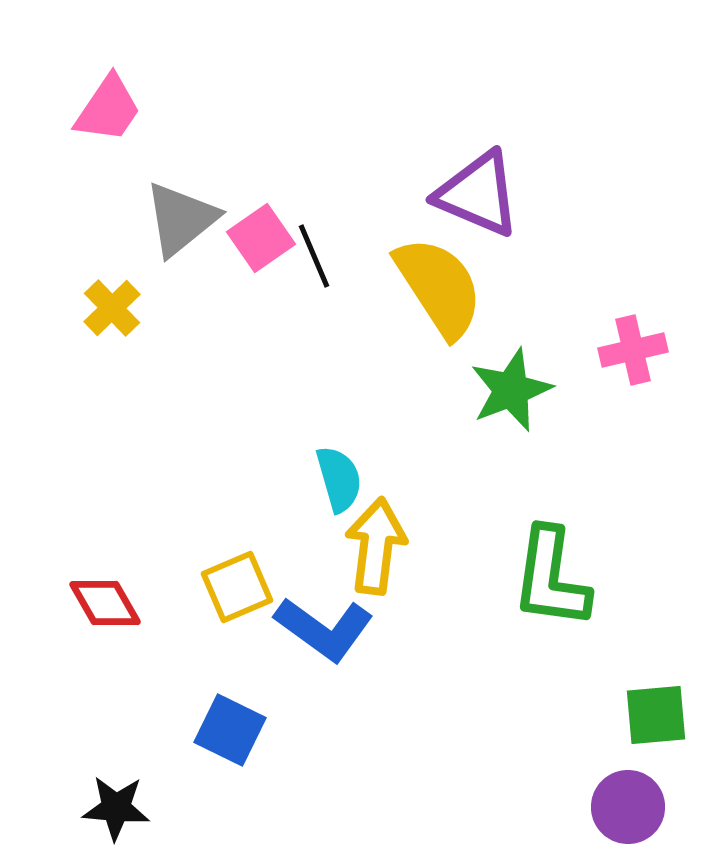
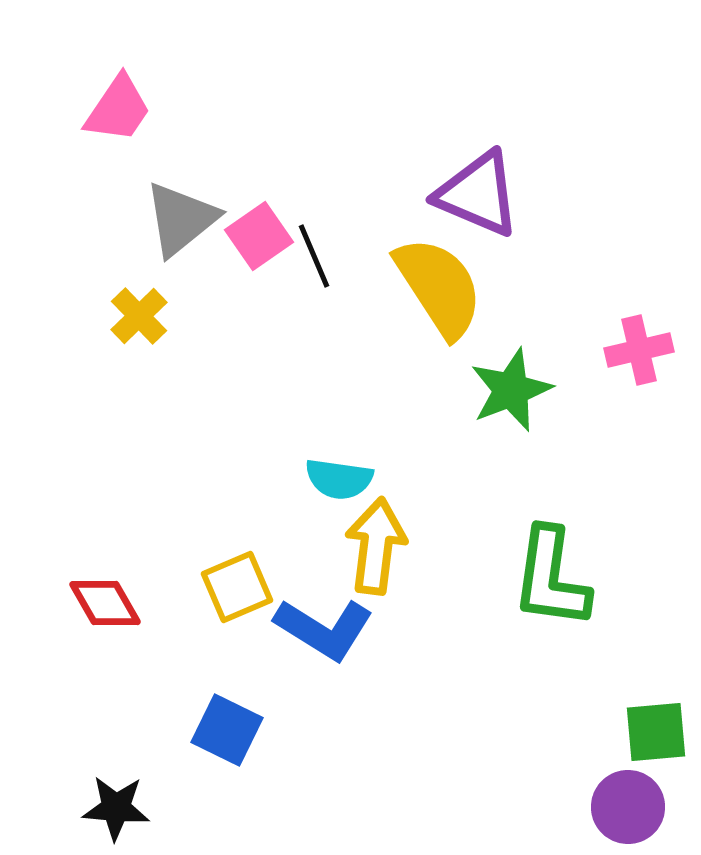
pink trapezoid: moved 10 px right
pink square: moved 2 px left, 2 px up
yellow cross: moved 27 px right, 8 px down
pink cross: moved 6 px right
cyan semicircle: rotated 114 degrees clockwise
blue L-shape: rotated 4 degrees counterclockwise
green square: moved 17 px down
blue square: moved 3 px left
